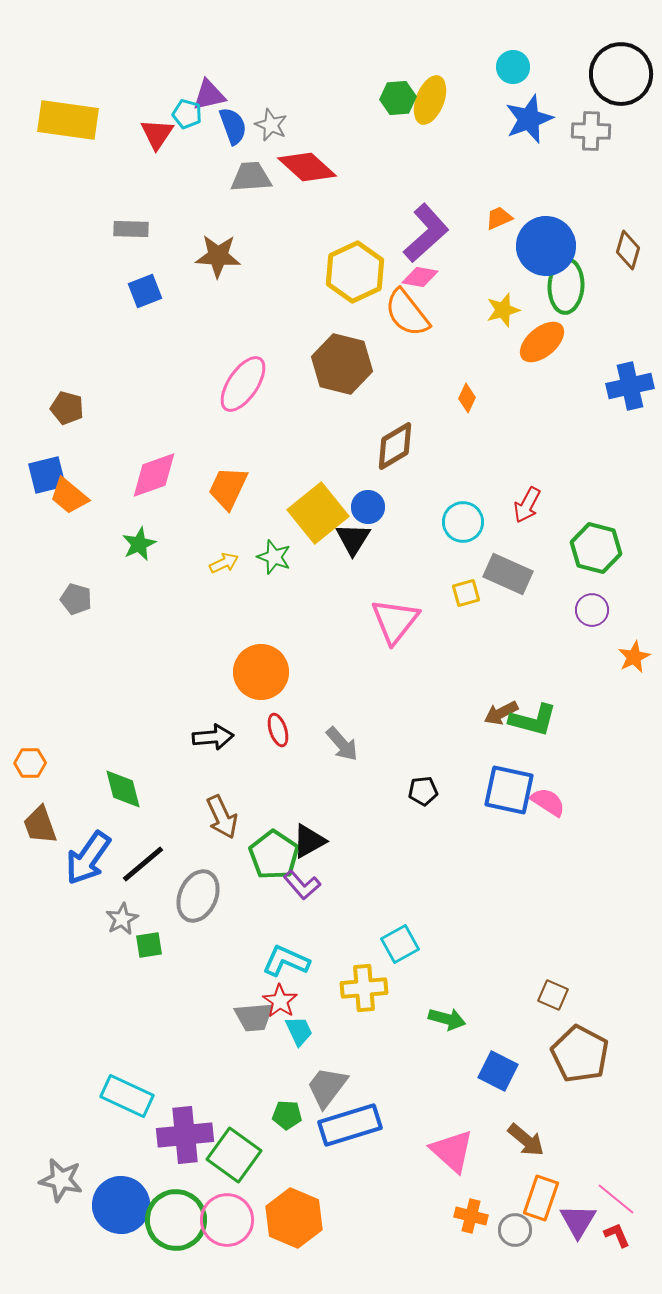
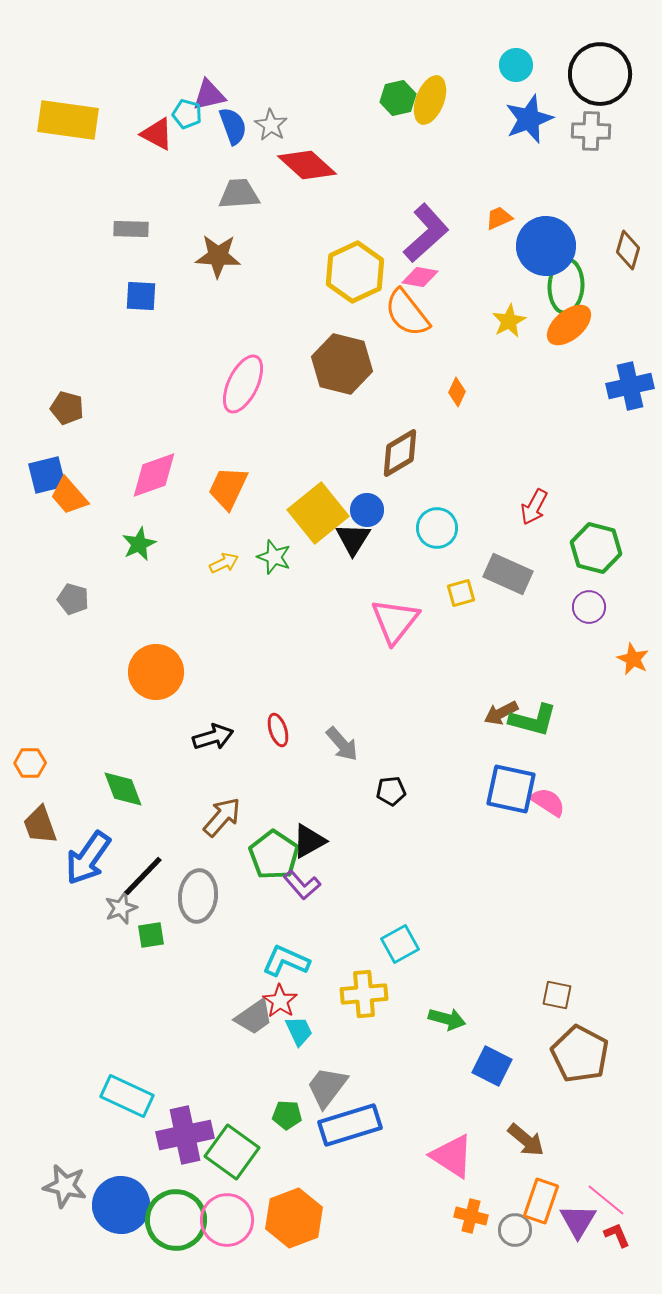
cyan circle at (513, 67): moved 3 px right, 2 px up
black circle at (621, 74): moved 21 px left
green hexagon at (398, 98): rotated 8 degrees counterclockwise
gray star at (271, 125): rotated 8 degrees clockwise
red triangle at (157, 134): rotated 36 degrees counterclockwise
red diamond at (307, 167): moved 2 px up
gray trapezoid at (251, 177): moved 12 px left, 17 px down
blue square at (145, 291): moved 4 px left, 5 px down; rotated 24 degrees clockwise
yellow star at (503, 310): moved 6 px right, 11 px down; rotated 12 degrees counterclockwise
orange ellipse at (542, 342): moved 27 px right, 17 px up
pink ellipse at (243, 384): rotated 8 degrees counterclockwise
orange diamond at (467, 398): moved 10 px left, 6 px up
brown diamond at (395, 446): moved 5 px right, 7 px down
orange trapezoid at (69, 496): rotated 9 degrees clockwise
red arrow at (527, 505): moved 7 px right, 2 px down
blue circle at (368, 507): moved 1 px left, 3 px down
cyan circle at (463, 522): moved 26 px left, 6 px down
yellow square at (466, 593): moved 5 px left
gray pentagon at (76, 599): moved 3 px left
purple circle at (592, 610): moved 3 px left, 3 px up
orange star at (634, 657): moved 1 px left, 2 px down; rotated 20 degrees counterclockwise
orange circle at (261, 672): moved 105 px left
black arrow at (213, 737): rotated 12 degrees counterclockwise
green diamond at (123, 789): rotated 6 degrees counterclockwise
blue square at (509, 790): moved 2 px right, 1 px up
black pentagon at (423, 791): moved 32 px left
brown arrow at (222, 817): rotated 114 degrees counterclockwise
black line at (143, 864): moved 12 px down; rotated 6 degrees counterclockwise
gray ellipse at (198, 896): rotated 18 degrees counterclockwise
gray star at (122, 919): moved 1 px left, 11 px up; rotated 8 degrees clockwise
green square at (149, 945): moved 2 px right, 10 px up
yellow cross at (364, 988): moved 6 px down
brown square at (553, 995): moved 4 px right; rotated 12 degrees counterclockwise
gray trapezoid at (254, 1017): rotated 30 degrees counterclockwise
blue square at (498, 1071): moved 6 px left, 5 px up
purple cross at (185, 1135): rotated 6 degrees counterclockwise
pink triangle at (452, 1151): moved 5 px down; rotated 9 degrees counterclockwise
green square at (234, 1155): moved 2 px left, 3 px up
gray star at (61, 1180): moved 4 px right, 6 px down
orange rectangle at (541, 1198): moved 3 px down
pink line at (616, 1199): moved 10 px left, 1 px down
orange hexagon at (294, 1218): rotated 16 degrees clockwise
